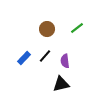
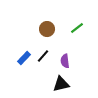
black line: moved 2 px left
